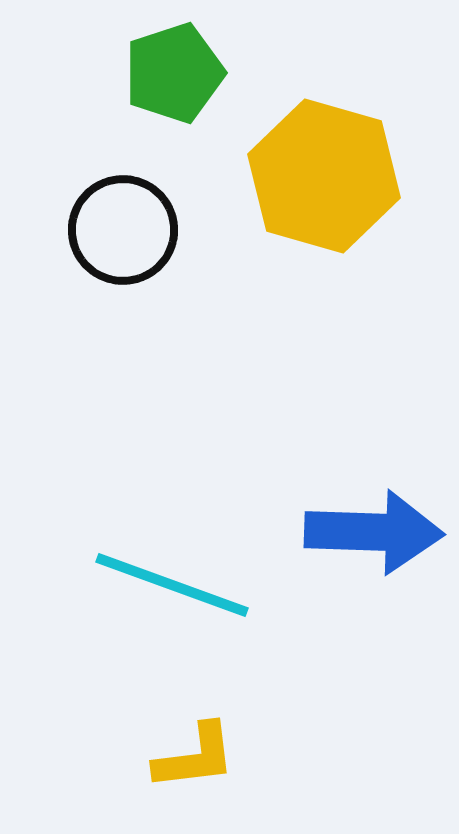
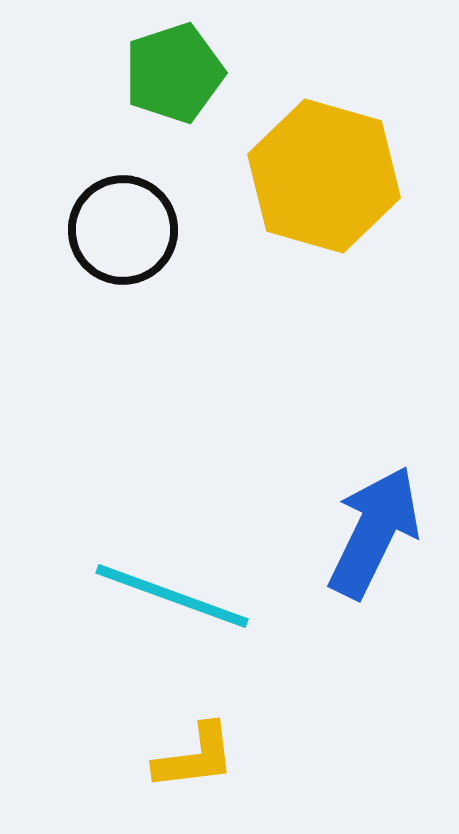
blue arrow: rotated 66 degrees counterclockwise
cyan line: moved 11 px down
